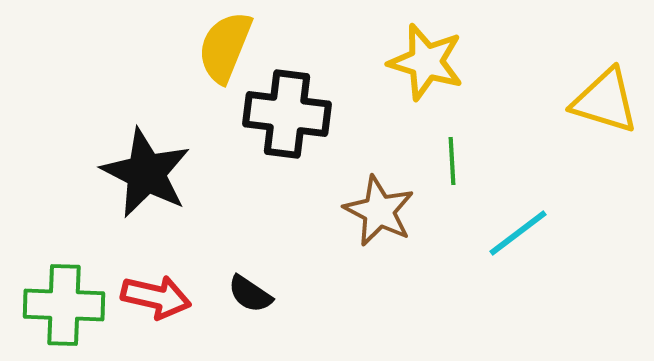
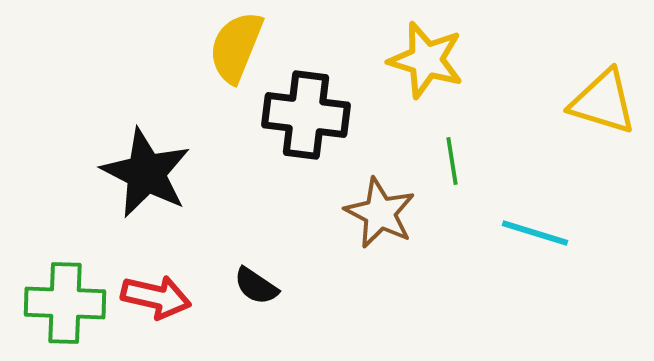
yellow semicircle: moved 11 px right
yellow star: moved 2 px up
yellow triangle: moved 2 px left, 1 px down
black cross: moved 19 px right, 1 px down
green line: rotated 6 degrees counterclockwise
brown star: moved 1 px right, 2 px down
cyan line: moved 17 px right; rotated 54 degrees clockwise
black semicircle: moved 6 px right, 8 px up
green cross: moved 1 px right, 2 px up
